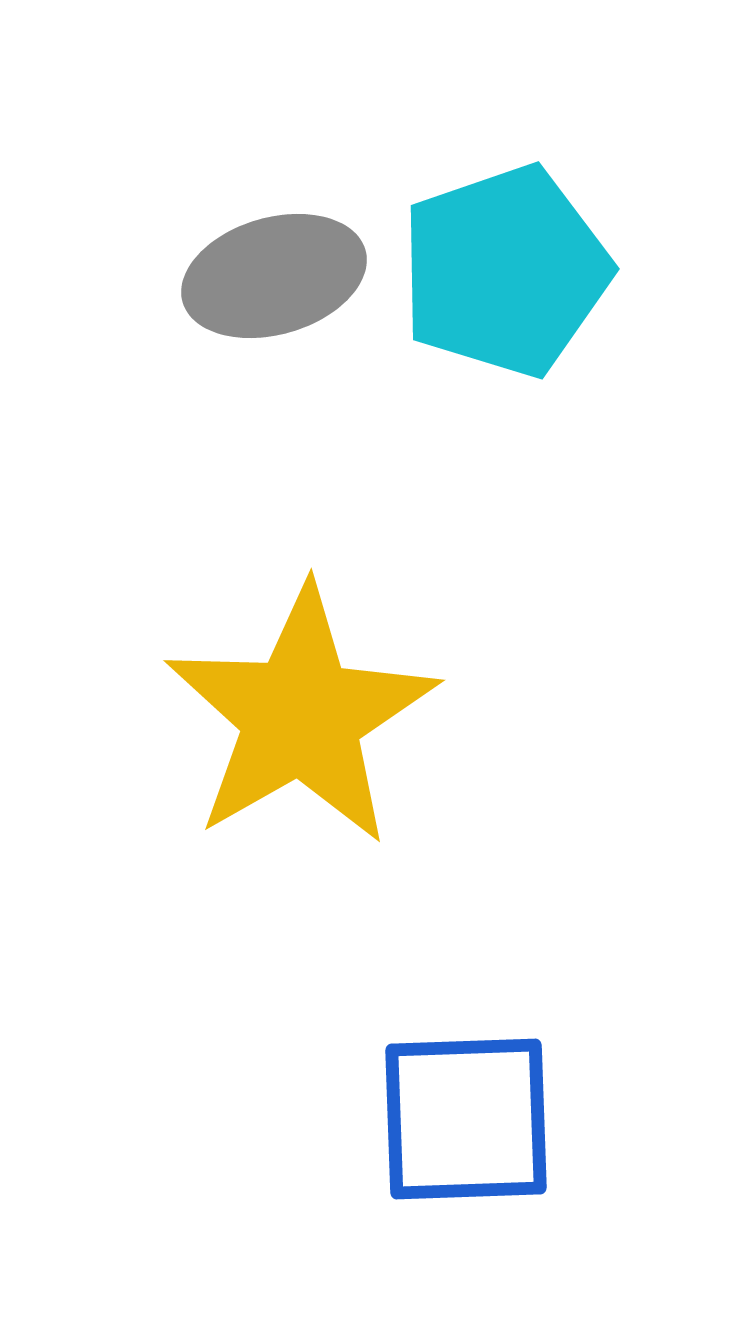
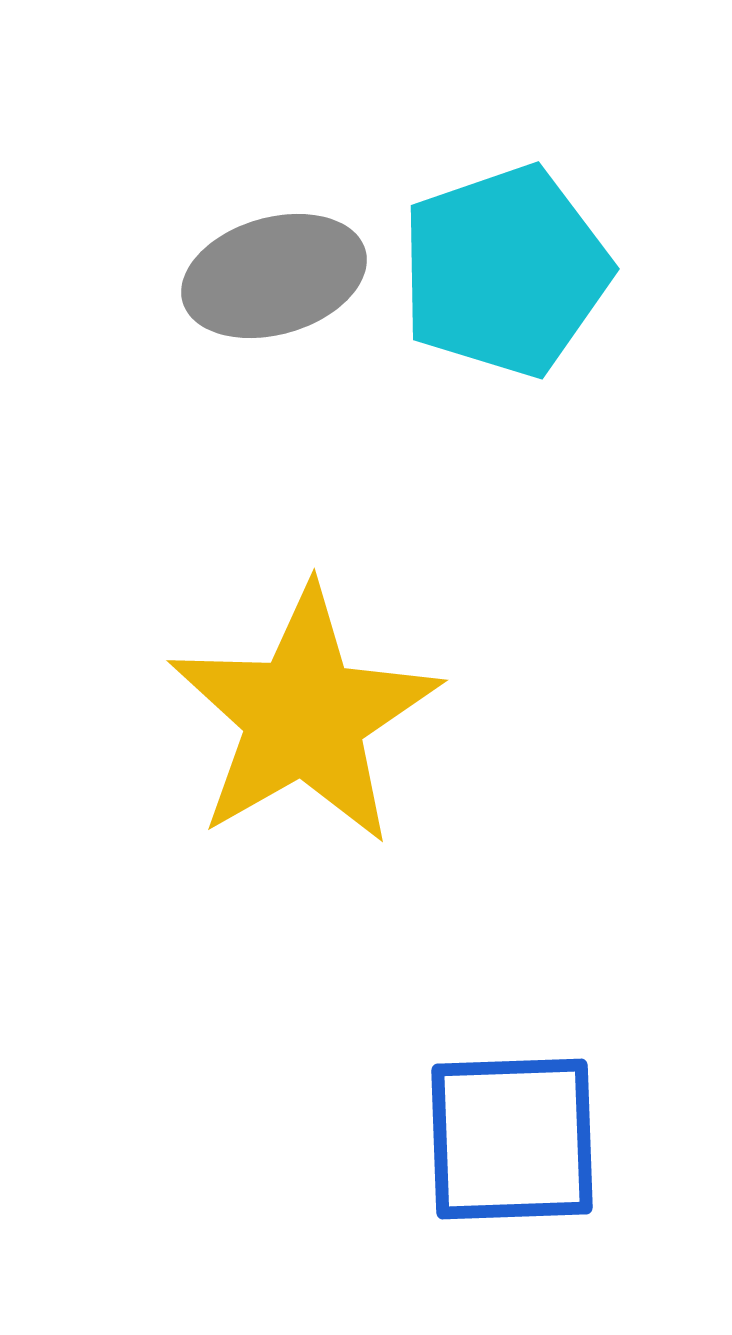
yellow star: moved 3 px right
blue square: moved 46 px right, 20 px down
